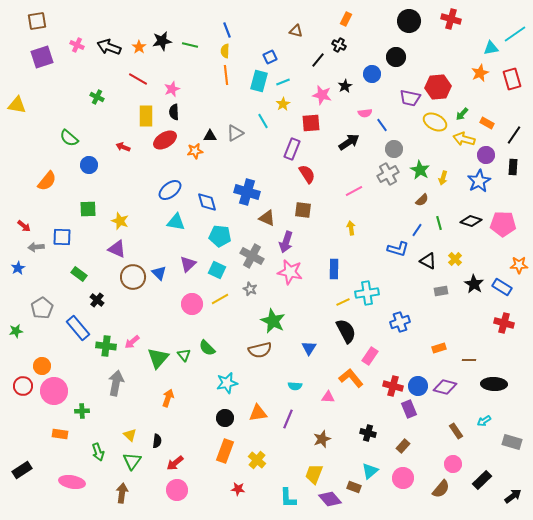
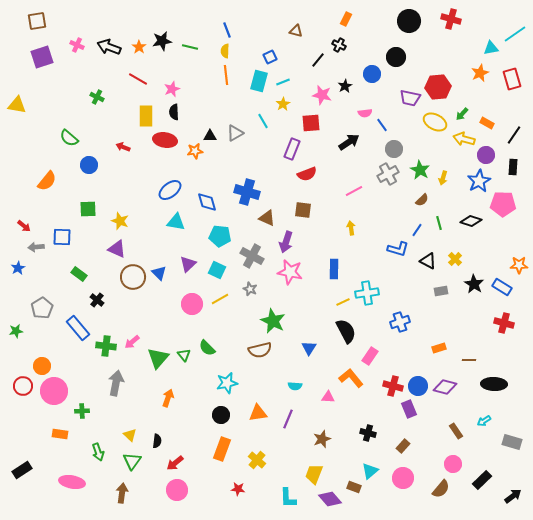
green line at (190, 45): moved 2 px down
red ellipse at (165, 140): rotated 40 degrees clockwise
red semicircle at (307, 174): rotated 102 degrees clockwise
pink pentagon at (503, 224): moved 20 px up
black circle at (225, 418): moved 4 px left, 3 px up
orange rectangle at (225, 451): moved 3 px left, 2 px up
